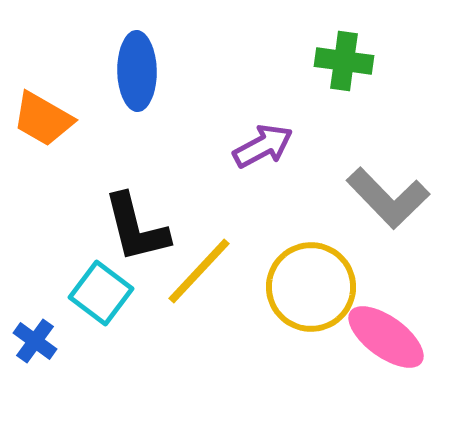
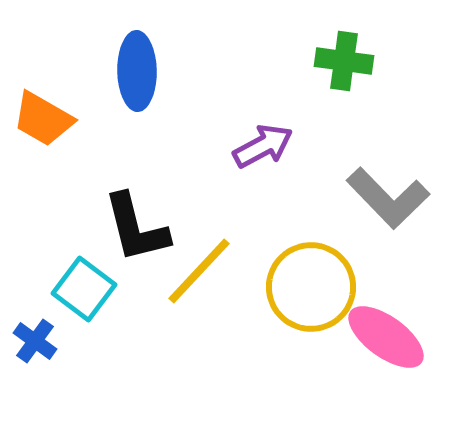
cyan square: moved 17 px left, 4 px up
